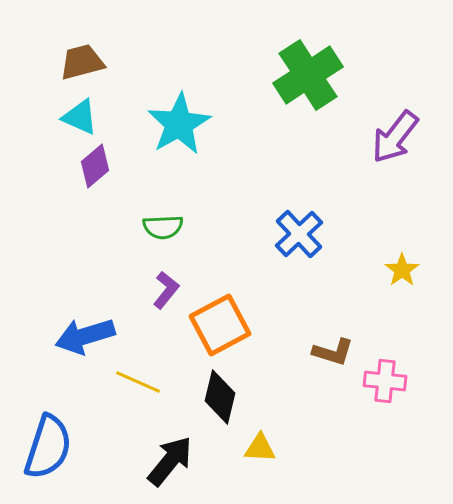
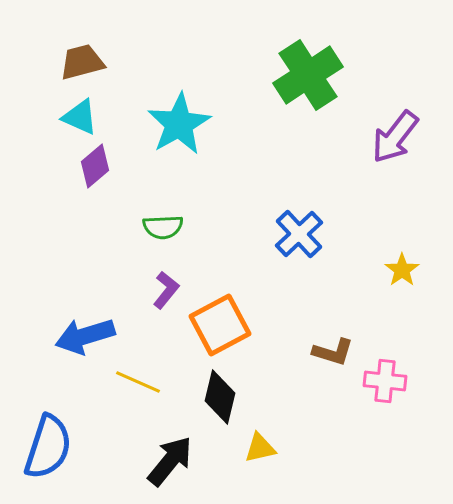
yellow triangle: rotated 16 degrees counterclockwise
